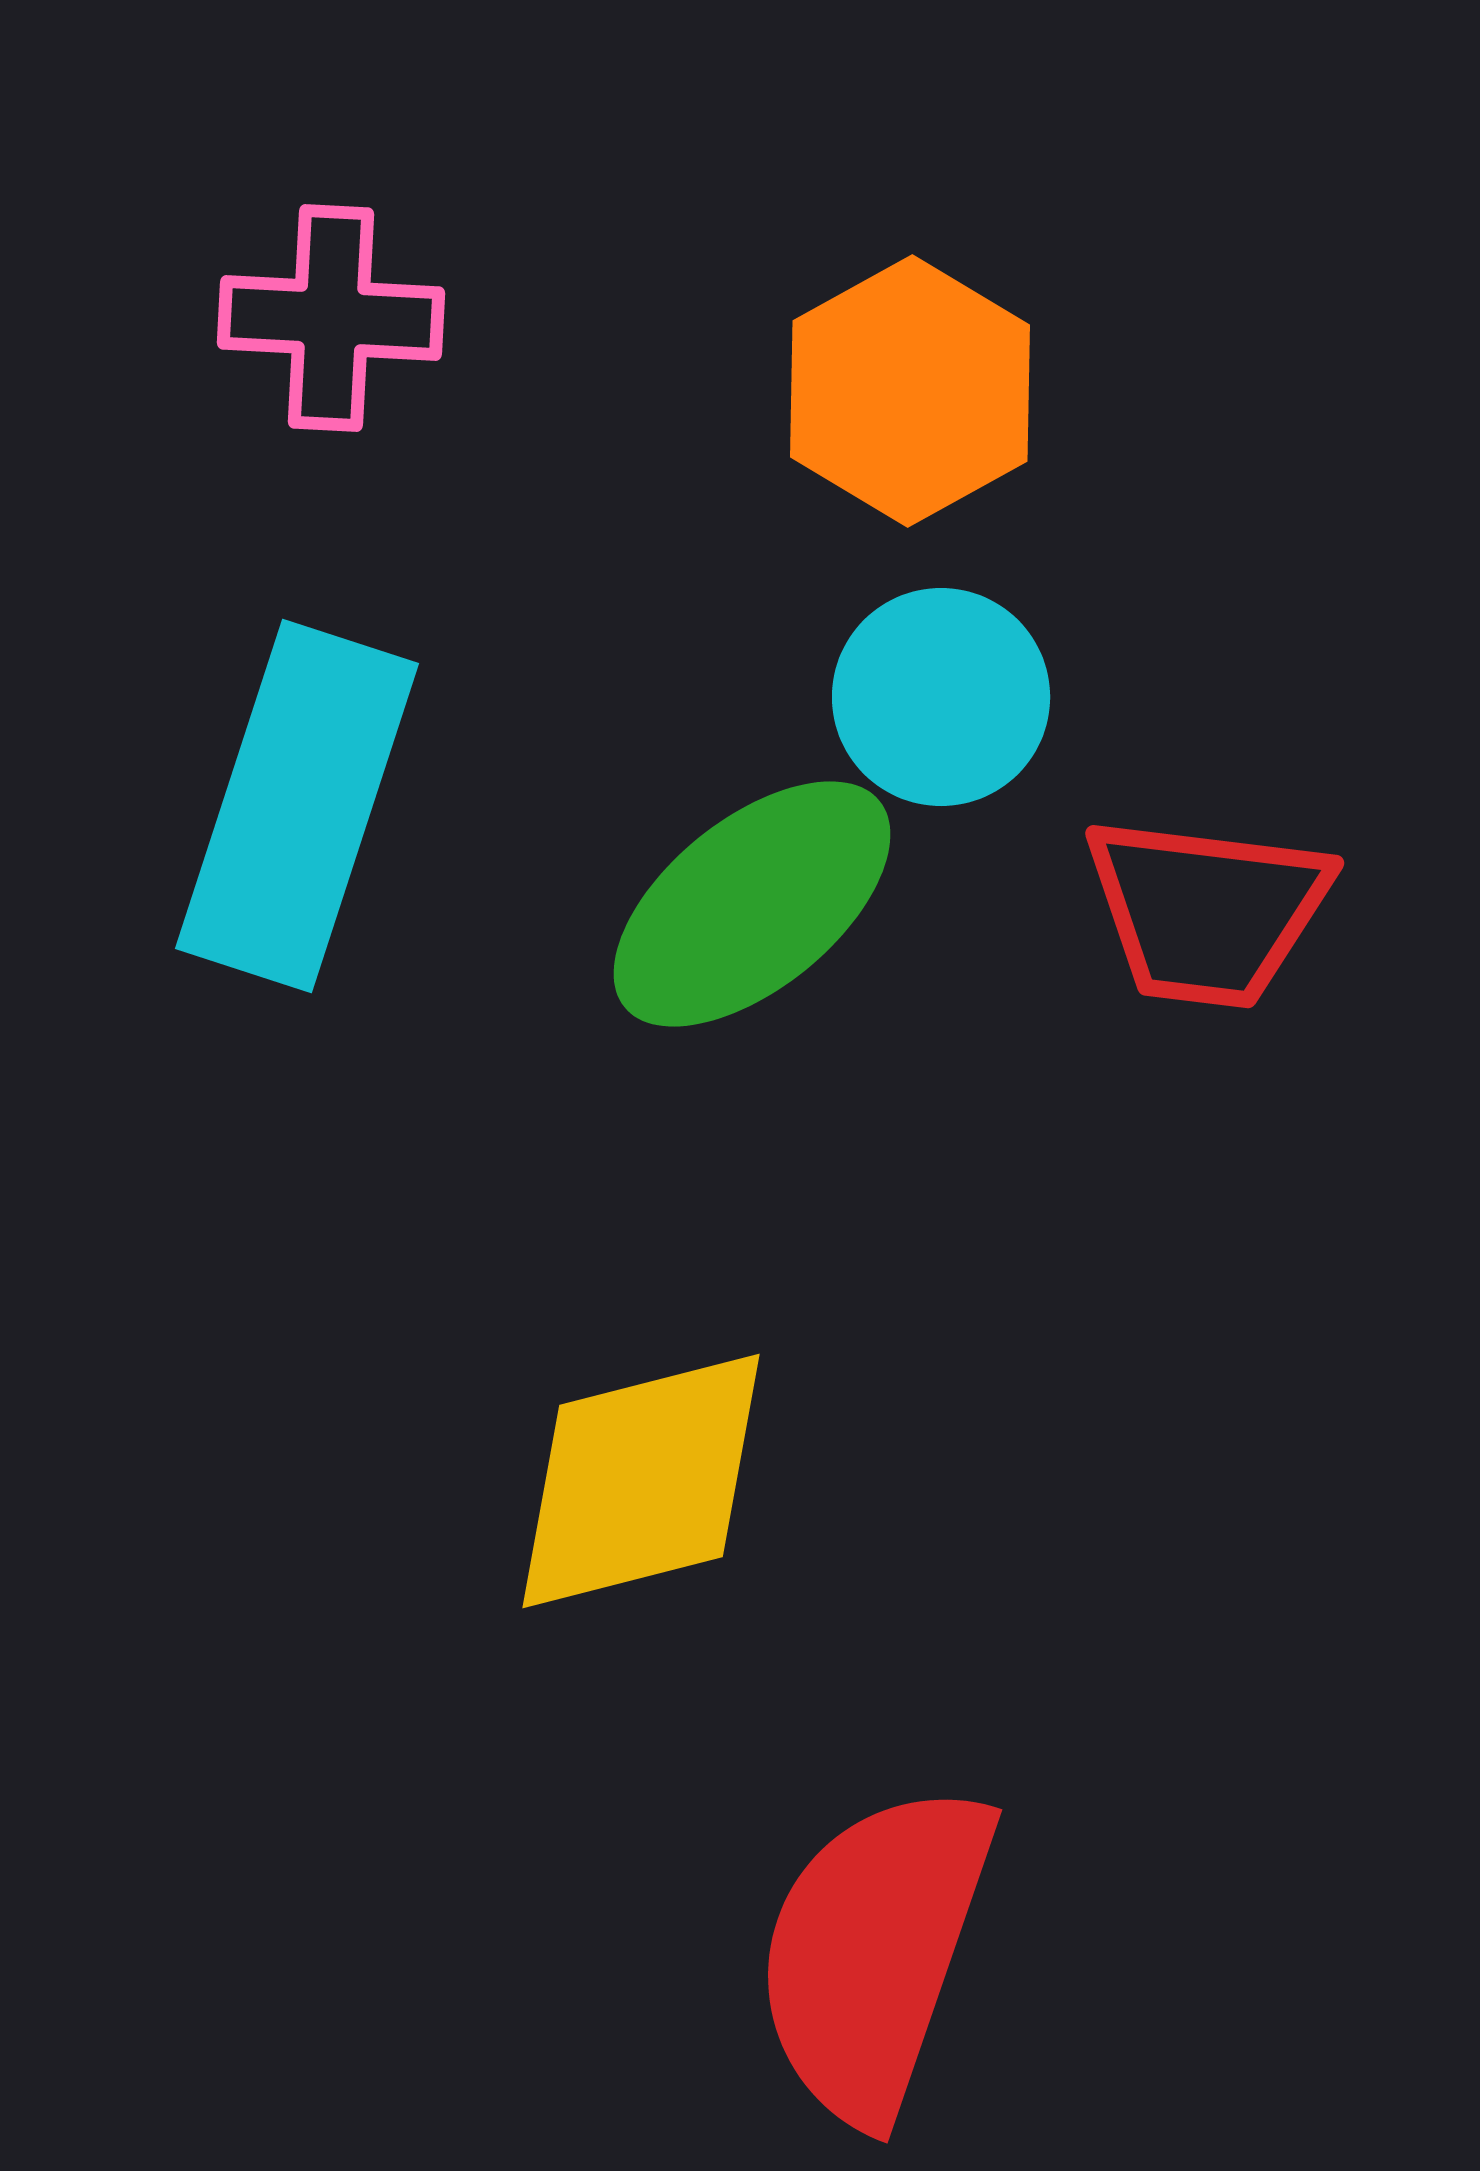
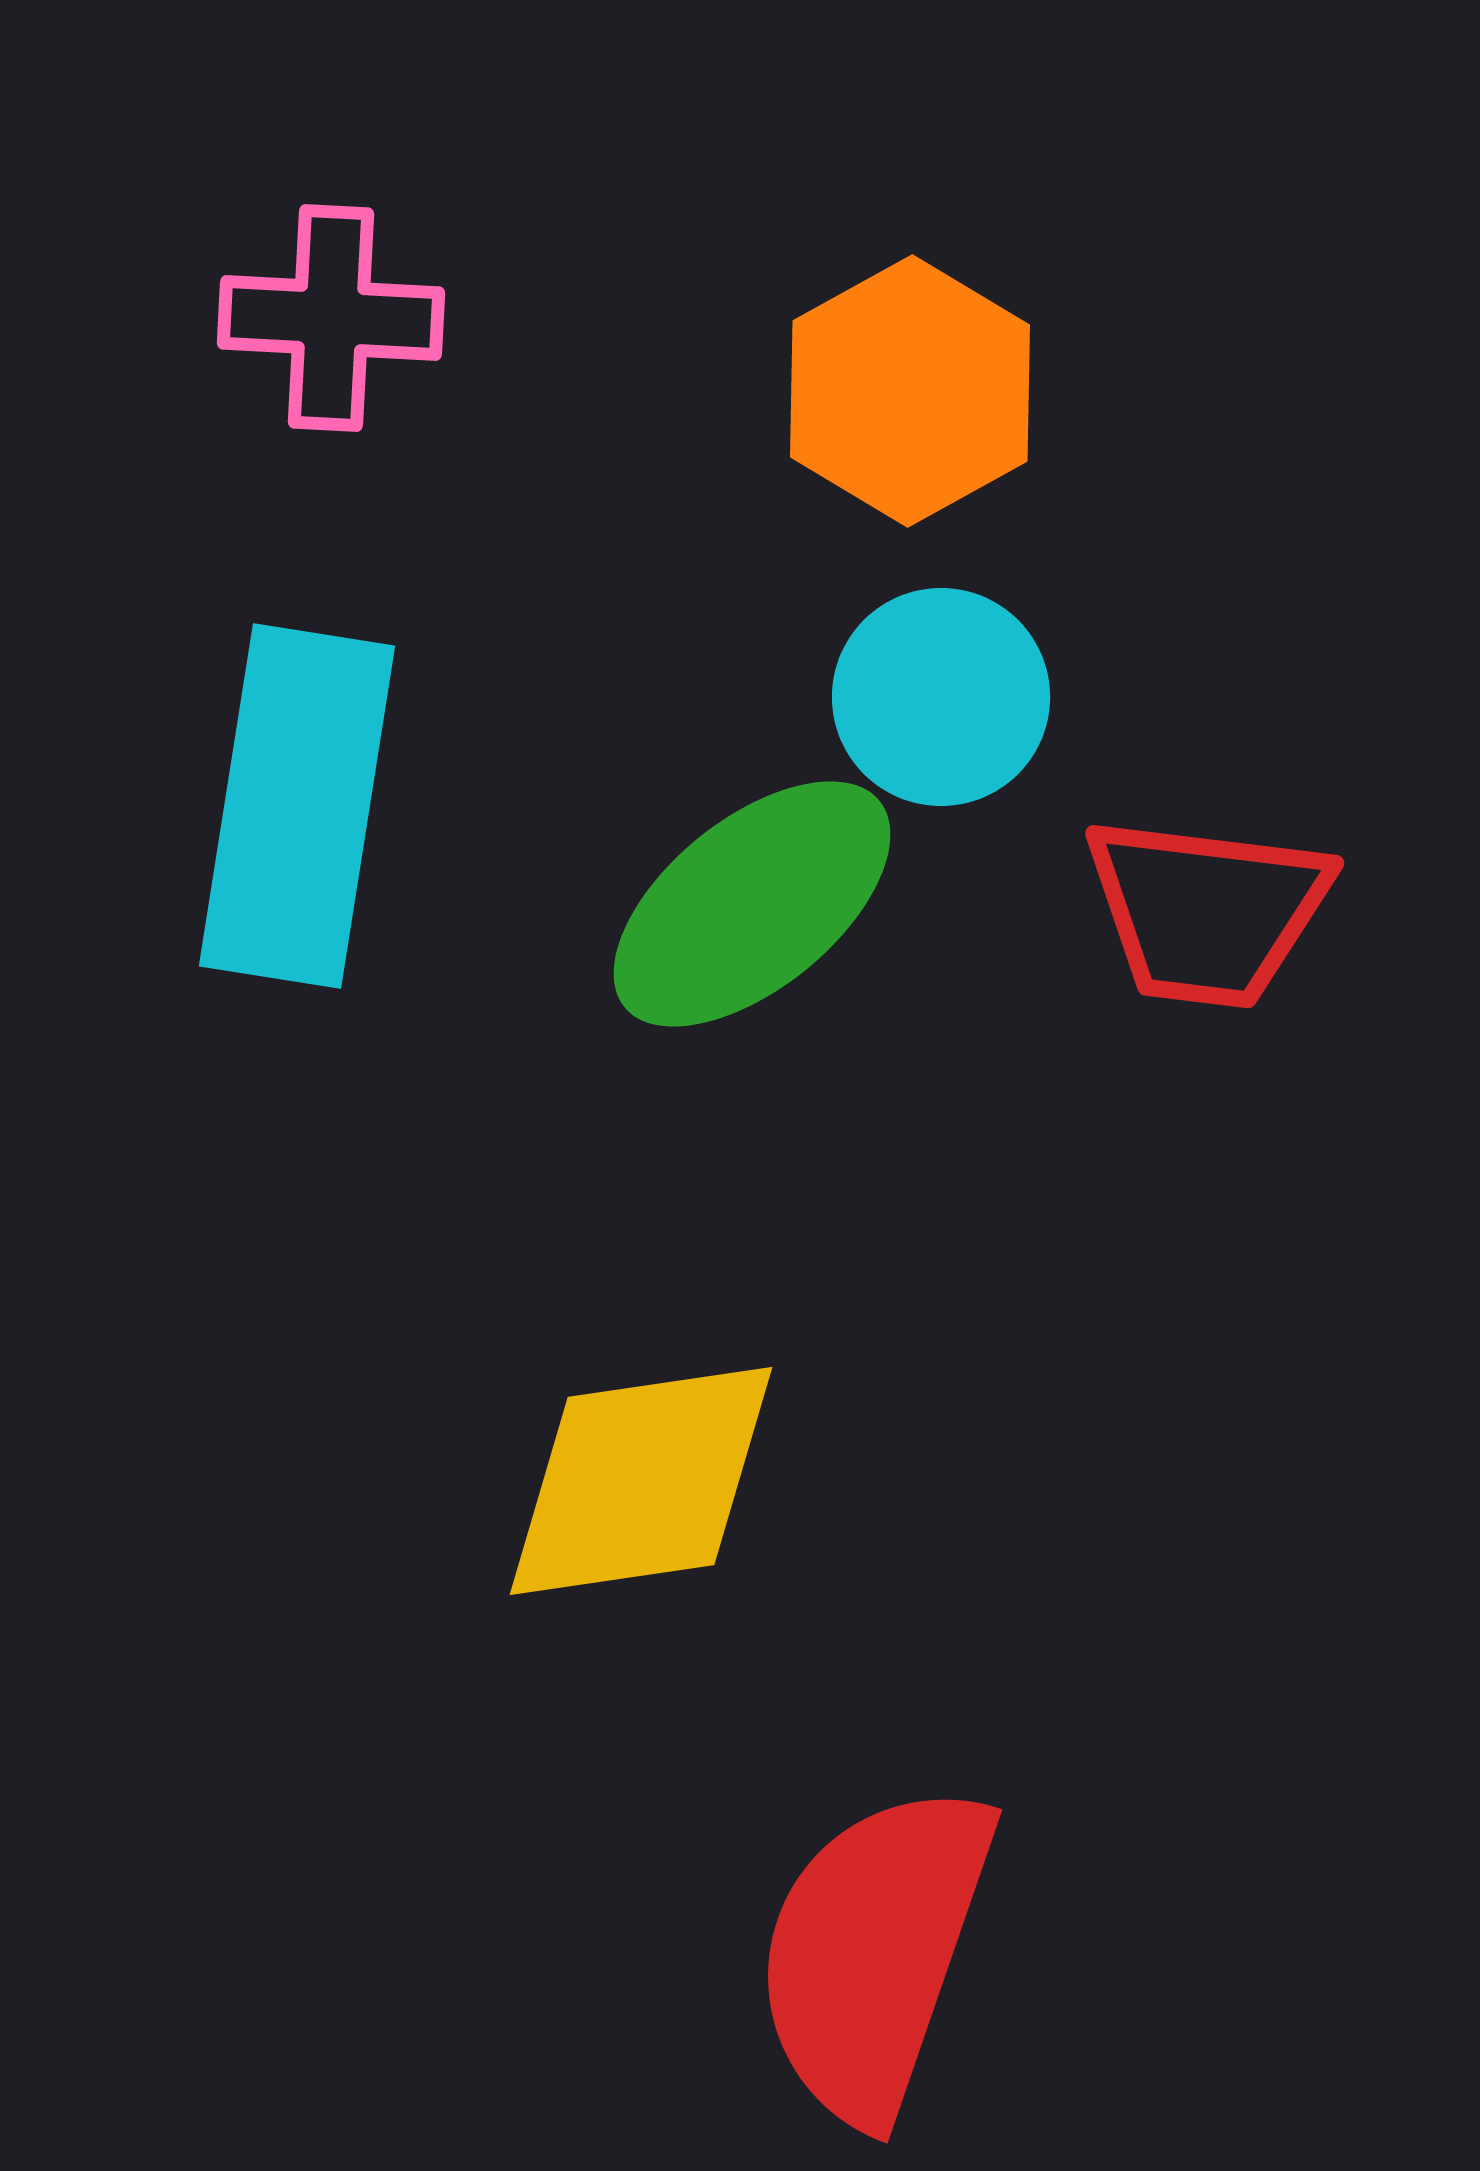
cyan rectangle: rotated 9 degrees counterclockwise
yellow diamond: rotated 6 degrees clockwise
